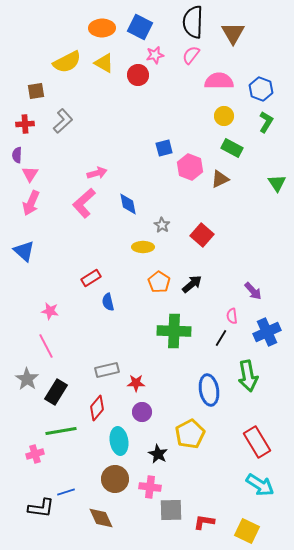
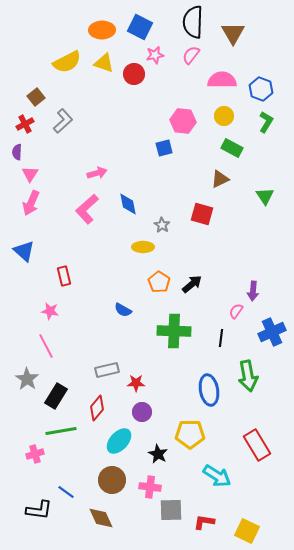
orange ellipse at (102, 28): moved 2 px down
yellow triangle at (104, 63): rotated 10 degrees counterclockwise
red circle at (138, 75): moved 4 px left, 1 px up
pink semicircle at (219, 81): moved 3 px right, 1 px up
brown square at (36, 91): moved 6 px down; rotated 30 degrees counterclockwise
red cross at (25, 124): rotated 24 degrees counterclockwise
purple semicircle at (17, 155): moved 3 px up
pink hexagon at (190, 167): moved 7 px left, 46 px up; rotated 15 degrees counterclockwise
green triangle at (277, 183): moved 12 px left, 13 px down
pink L-shape at (84, 203): moved 3 px right, 6 px down
red square at (202, 235): moved 21 px up; rotated 25 degrees counterclockwise
red rectangle at (91, 278): moved 27 px left, 2 px up; rotated 72 degrees counterclockwise
purple arrow at (253, 291): rotated 48 degrees clockwise
blue semicircle at (108, 302): moved 15 px right, 8 px down; rotated 48 degrees counterclockwise
pink semicircle at (232, 316): moved 4 px right, 5 px up; rotated 42 degrees clockwise
blue cross at (267, 332): moved 5 px right
black line at (221, 338): rotated 24 degrees counterclockwise
black rectangle at (56, 392): moved 4 px down
yellow pentagon at (190, 434): rotated 28 degrees clockwise
cyan ellipse at (119, 441): rotated 52 degrees clockwise
red rectangle at (257, 442): moved 3 px down
brown circle at (115, 479): moved 3 px left, 1 px down
cyan arrow at (260, 485): moved 43 px left, 9 px up
blue line at (66, 492): rotated 54 degrees clockwise
black L-shape at (41, 508): moved 2 px left, 2 px down
